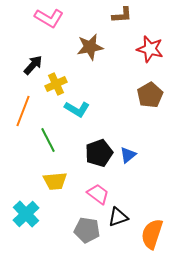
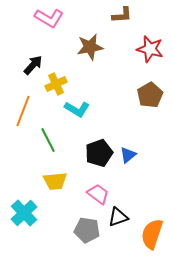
cyan cross: moved 2 px left, 1 px up
